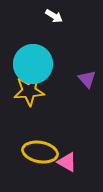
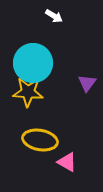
cyan circle: moved 1 px up
purple triangle: moved 4 px down; rotated 18 degrees clockwise
yellow star: moved 1 px left, 1 px down; rotated 8 degrees clockwise
yellow ellipse: moved 12 px up
